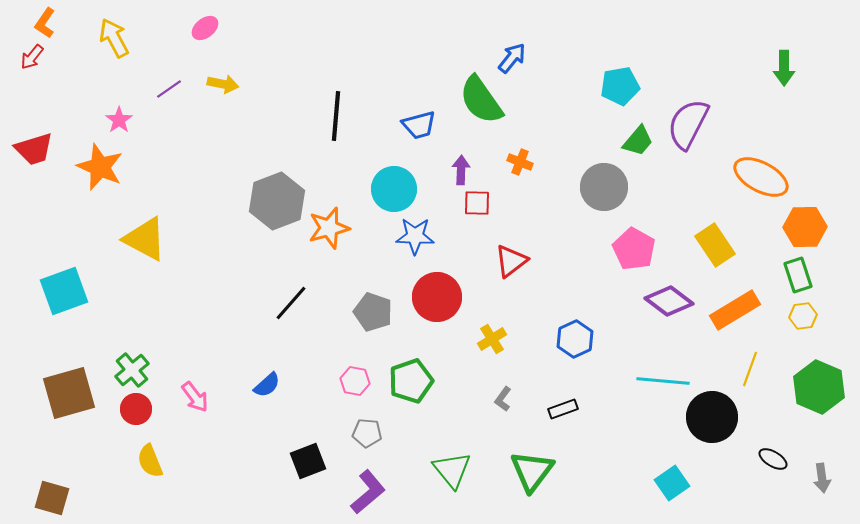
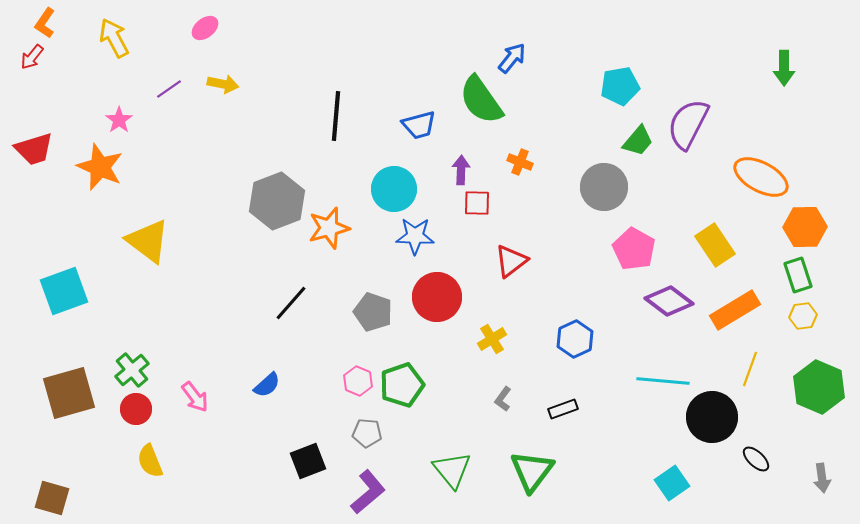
yellow triangle at (145, 239): moved 3 px right, 2 px down; rotated 9 degrees clockwise
pink hexagon at (355, 381): moved 3 px right; rotated 12 degrees clockwise
green pentagon at (411, 381): moved 9 px left, 4 px down
black ellipse at (773, 459): moved 17 px left; rotated 12 degrees clockwise
